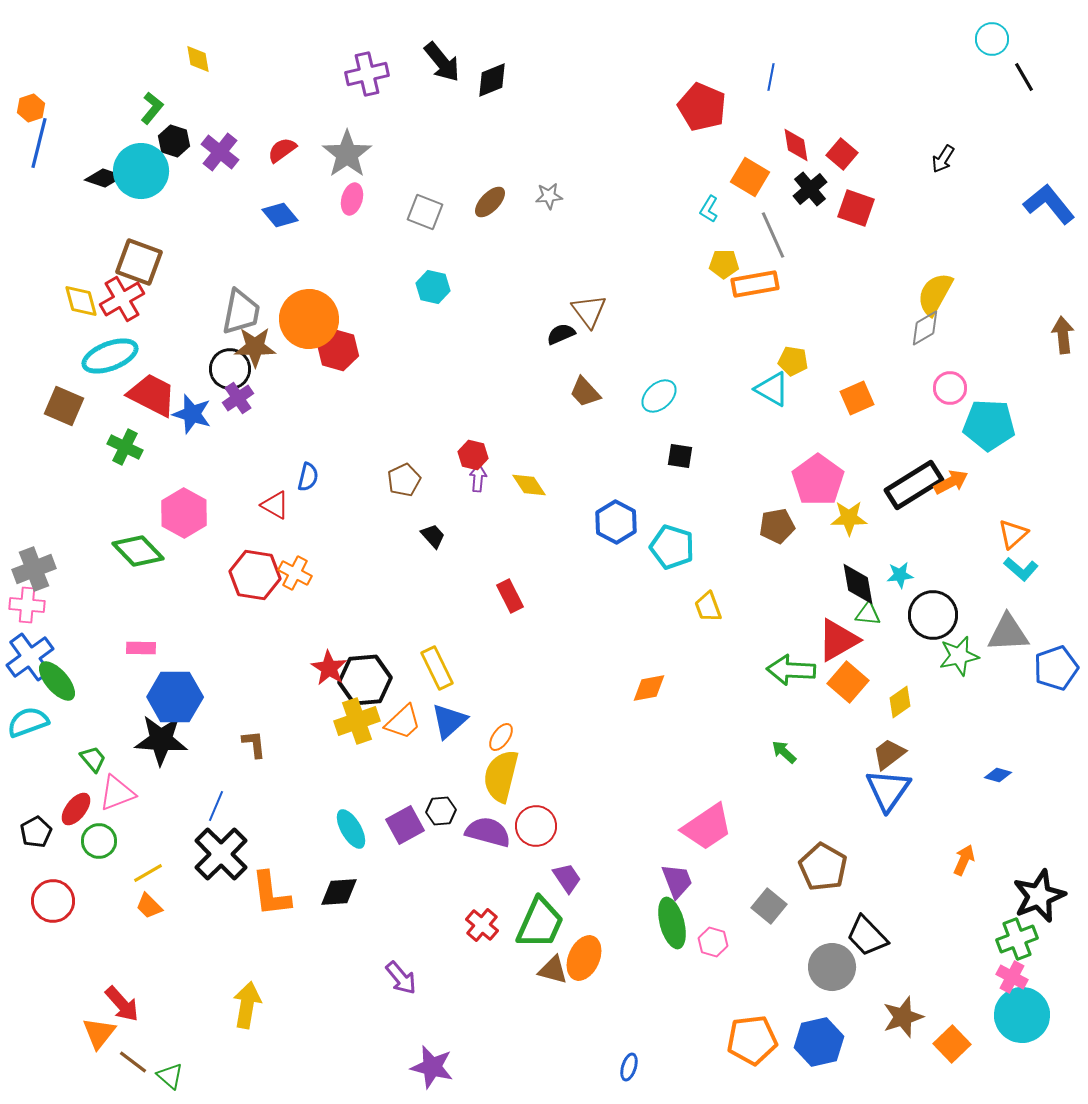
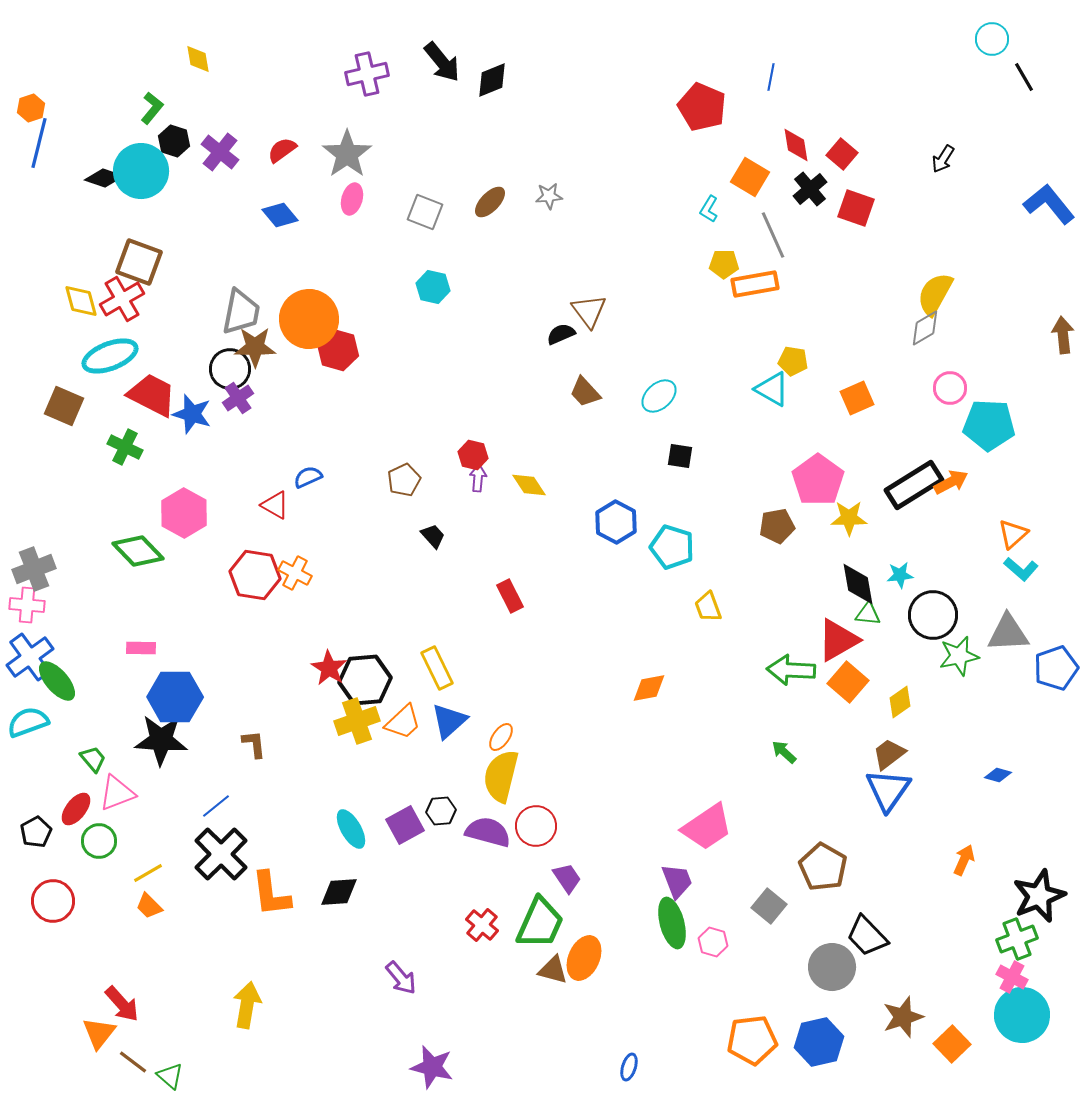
blue semicircle at (308, 477): rotated 128 degrees counterclockwise
blue line at (216, 806): rotated 28 degrees clockwise
